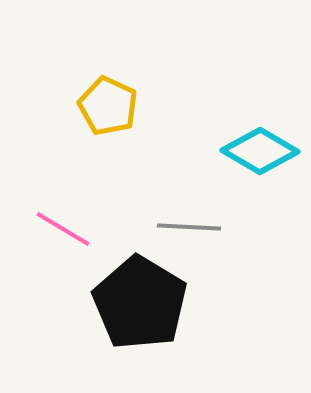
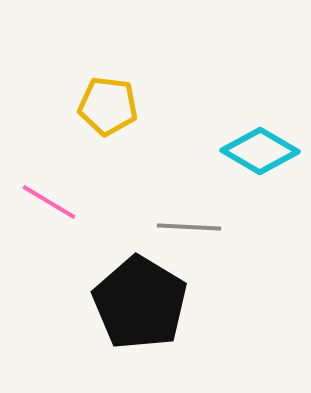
yellow pentagon: rotated 18 degrees counterclockwise
pink line: moved 14 px left, 27 px up
